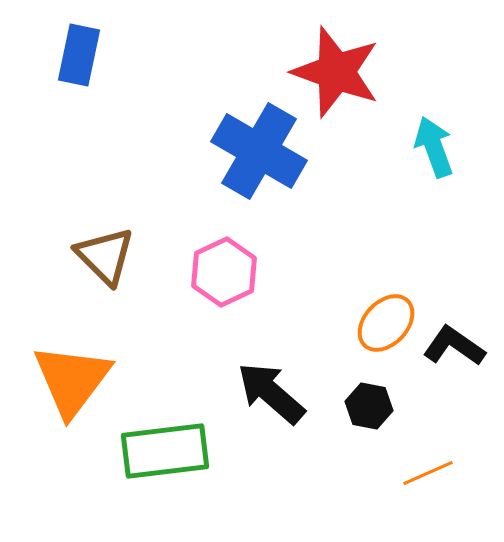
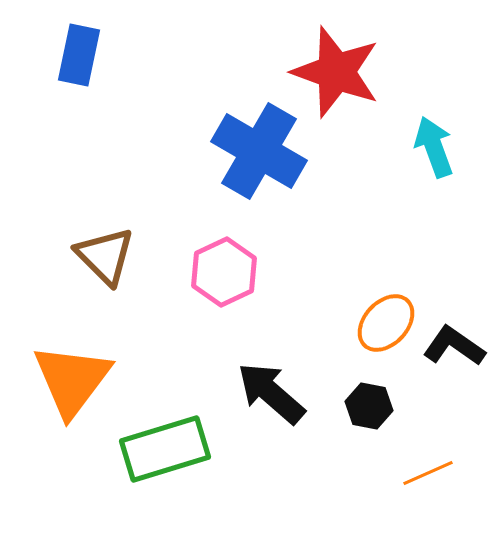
green rectangle: moved 2 px up; rotated 10 degrees counterclockwise
